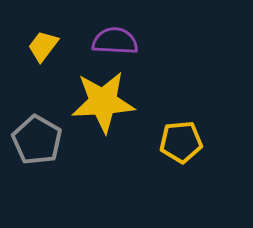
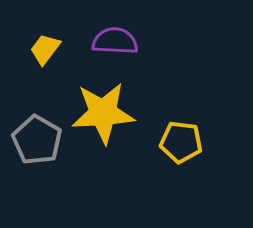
yellow trapezoid: moved 2 px right, 3 px down
yellow star: moved 11 px down
yellow pentagon: rotated 12 degrees clockwise
